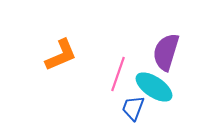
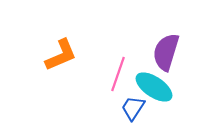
blue trapezoid: rotated 12 degrees clockwise
